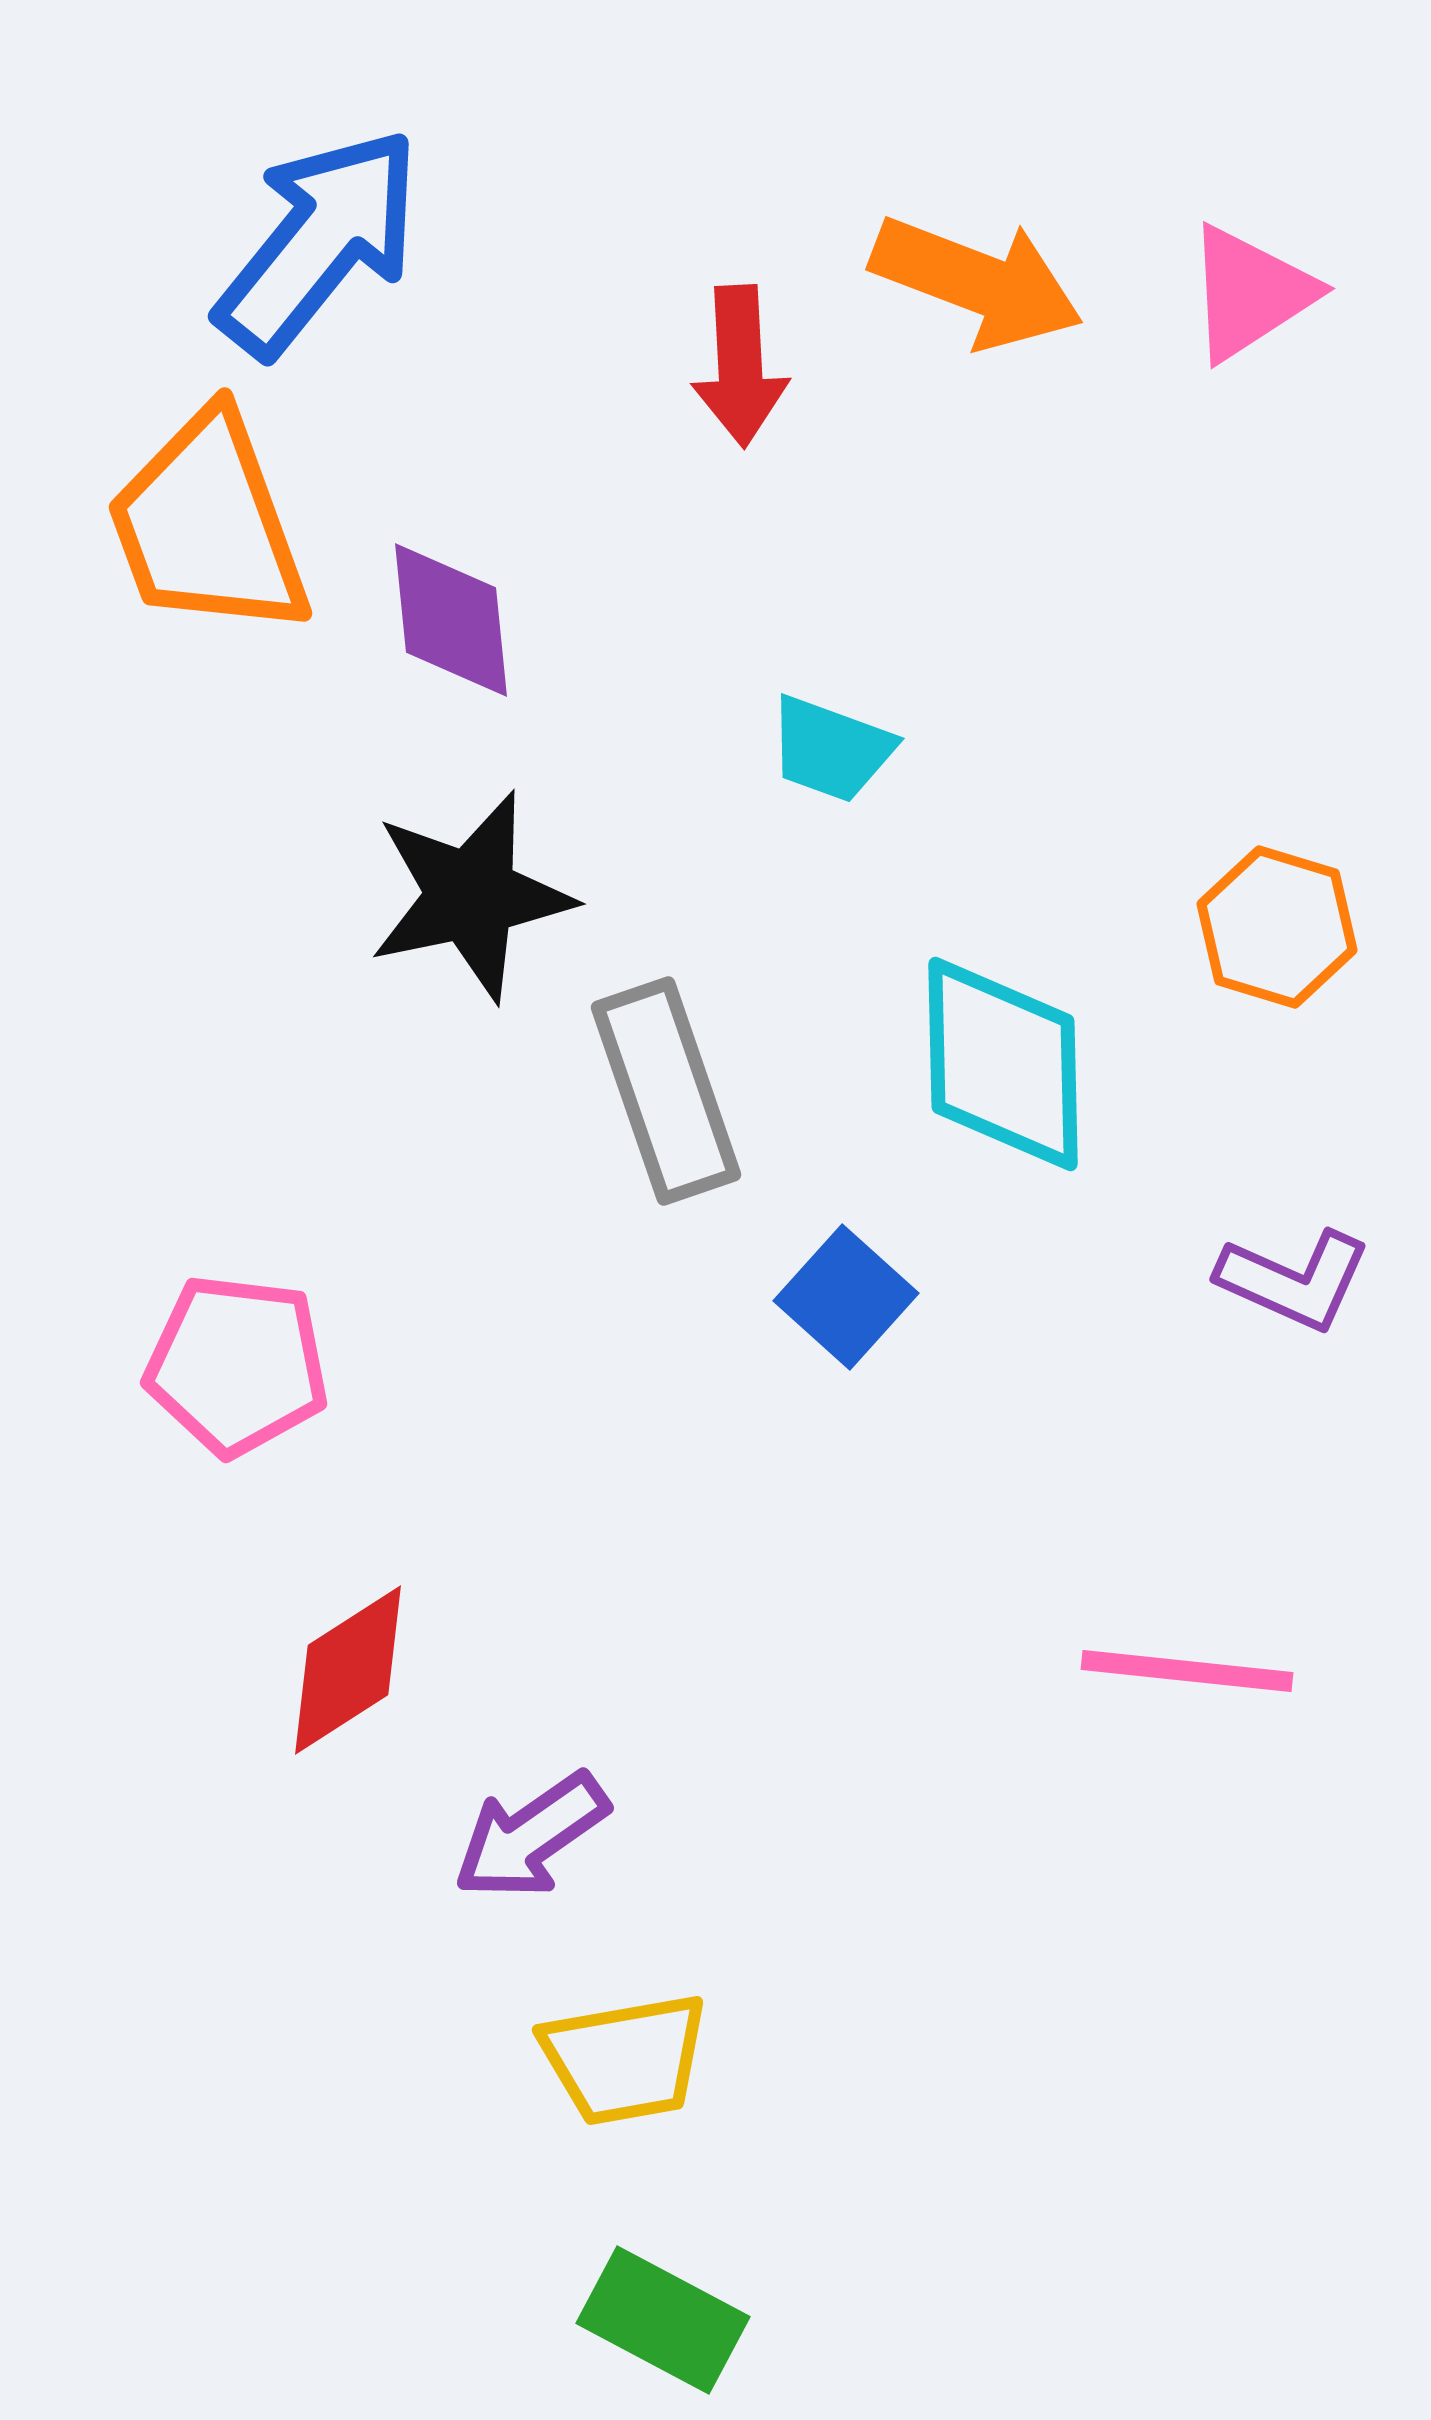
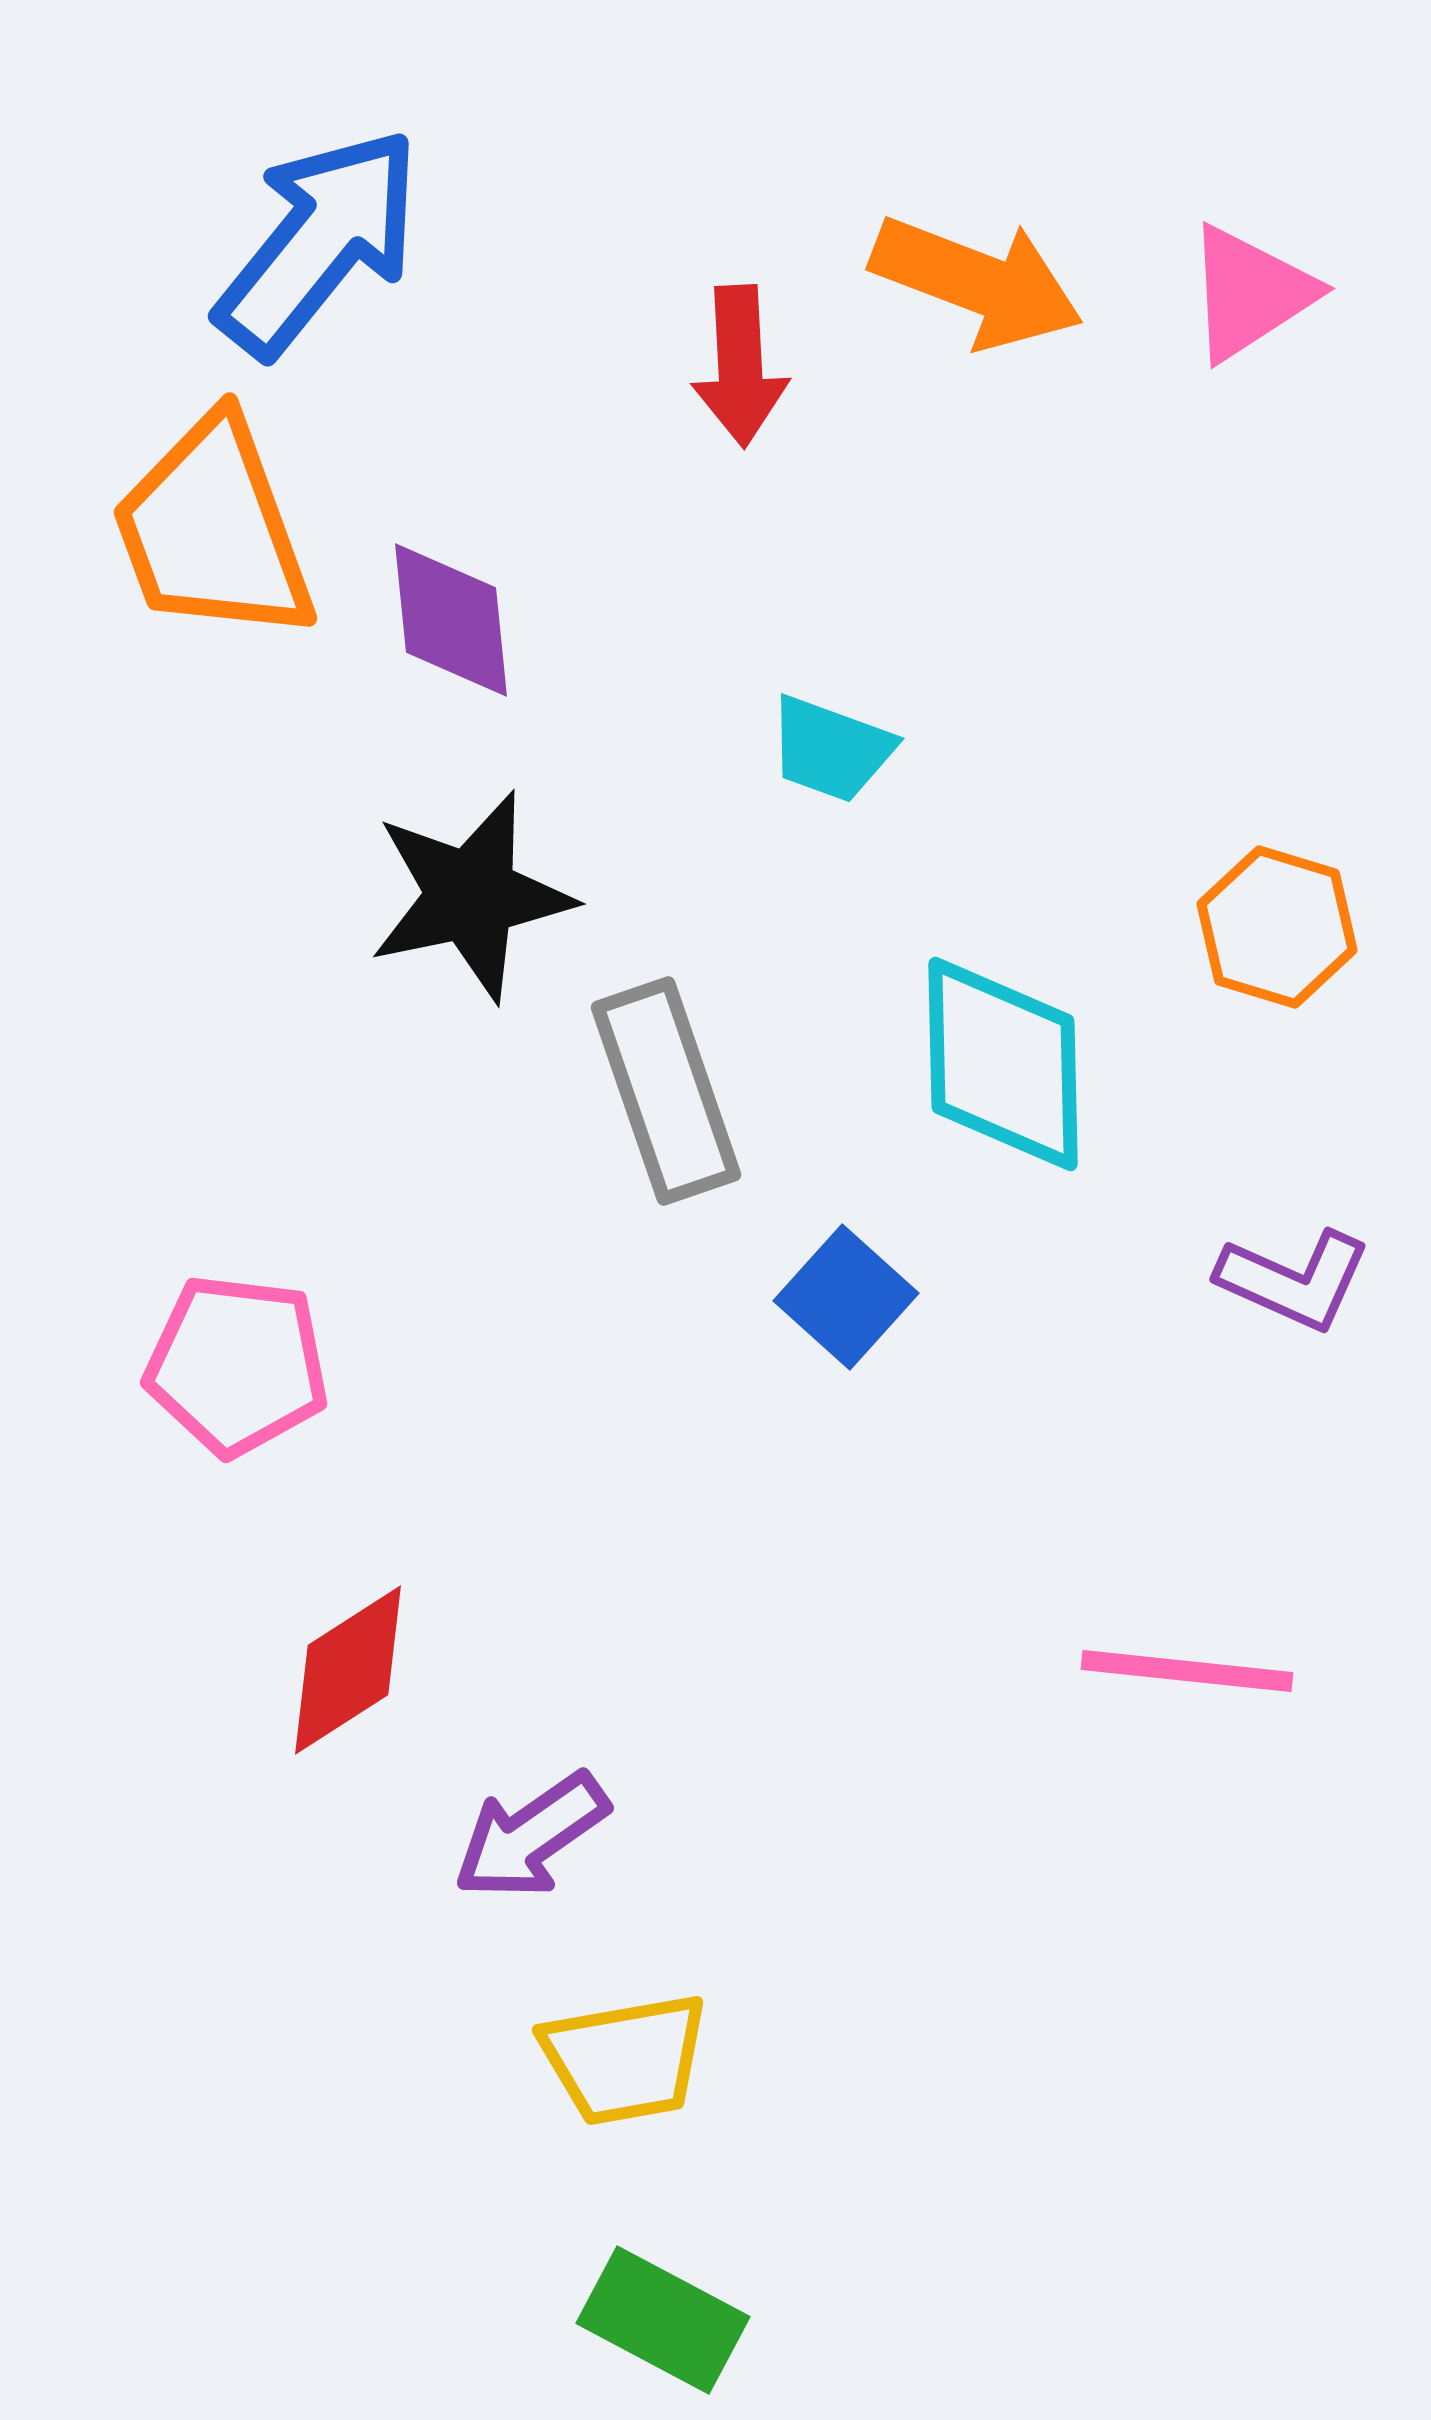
orange trapezoid: moved 5 px right, 5 px down
